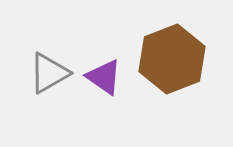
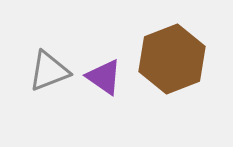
gray triangle: moved 2 px up; rotated 9 degrees clockwise
